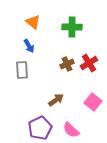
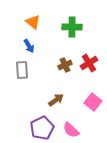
brown cross: moved 2 px left, 1 px down
purple pentagon: moved 2 px right
